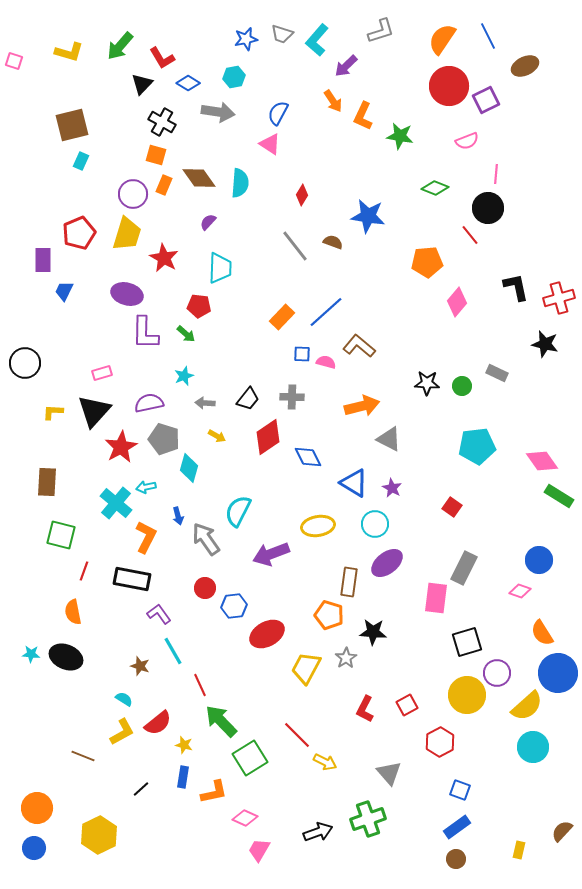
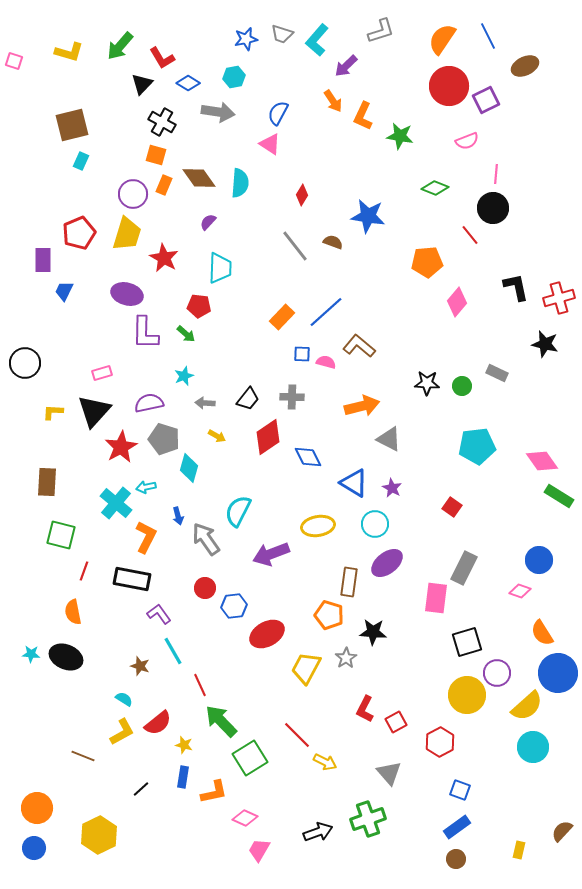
black circle at (488, 208): moved 5 px right
red square at (407, 705): moved 11 px left, 17 px down
